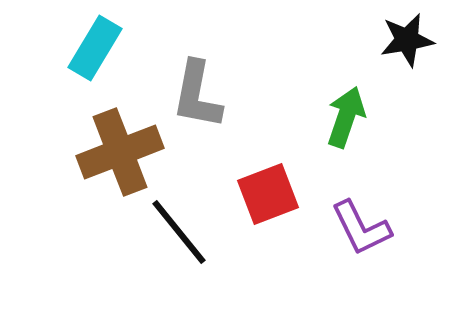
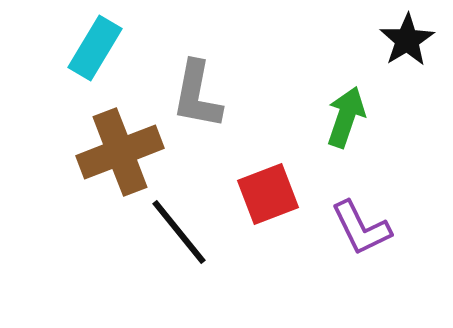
black star: rotated 22 degrees counterclockwise
